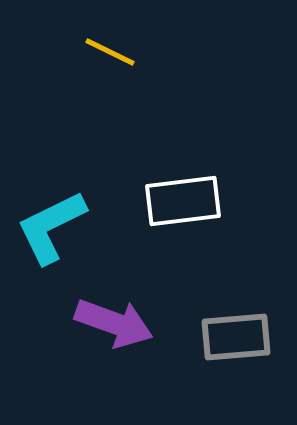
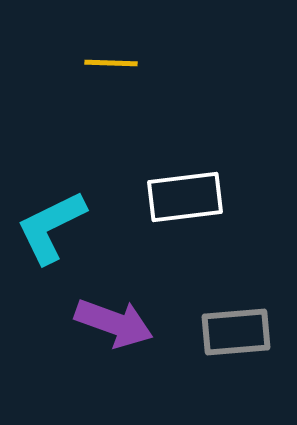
yellow line: moved 1 px right, 11 px down; rotated 24 degrees counterclockwise
white rectangle: moved 2 px right, 4 px up
gray rectangle: moved 5 px up
